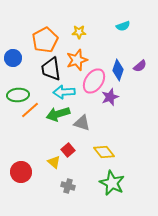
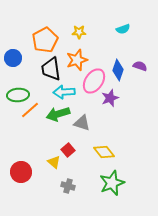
cyan semicircle: moved 3 px down
purple semicircle: rotated 120 degrees counterclockwise
purple star: moved 1 px down
green star: rotated 25 degrees clockwise
